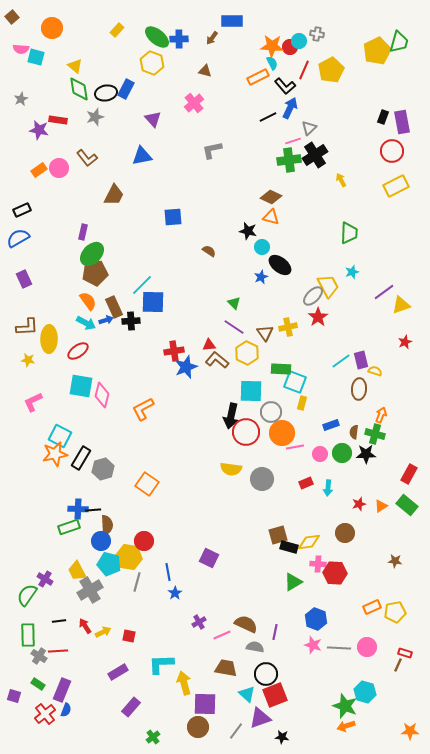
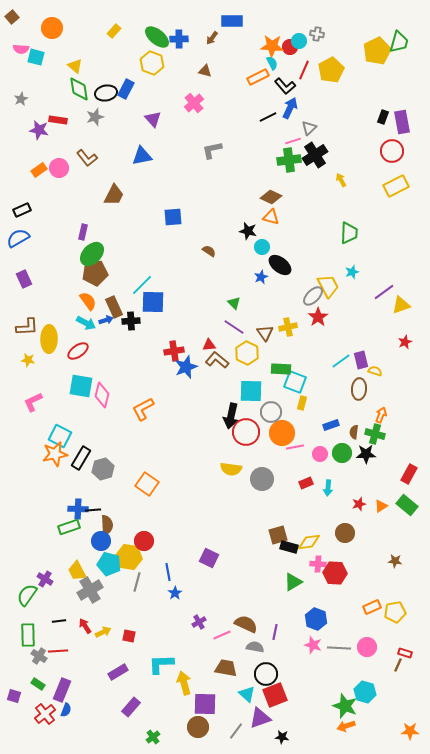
yellow rectangle at (117, 30): moved 3 px left, 1 px down
